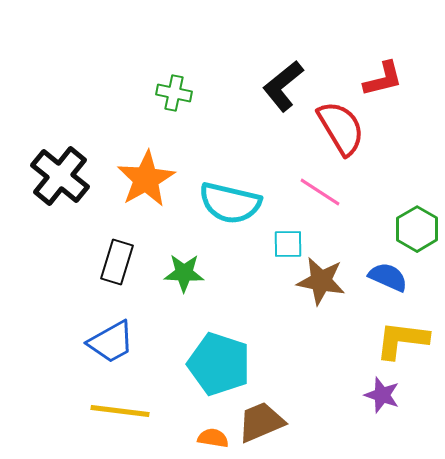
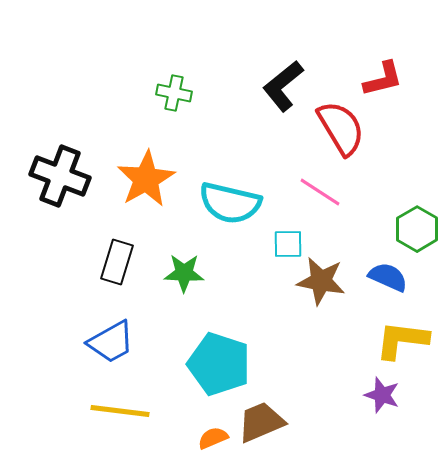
black cross: rotated 18 degrees counterclockwise
orange semicircle: rotated 32 degrees counterclockwise
